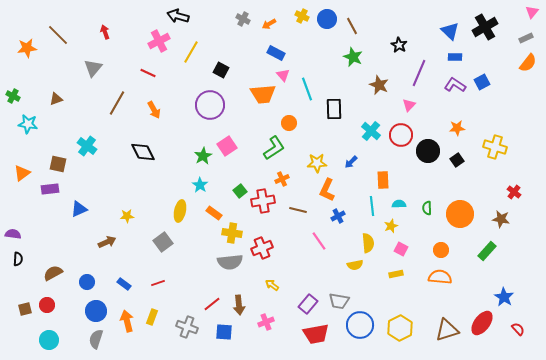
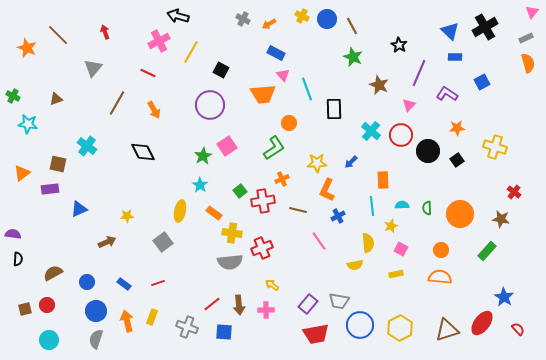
orange star at (27, 48): rotated 30 degrees clockwise
orange semicircle at (528, 63): rotated 54 degrees counterclockwise
purple L-shape at (455, 85): moved 8 px left, 9 px down
cyan semicircle at (399, 204): moved 3 px right, 1 px down
pink cross at (266, 322): moved 12 px up; rotated 21 degrees clockwise
